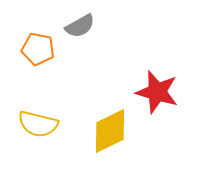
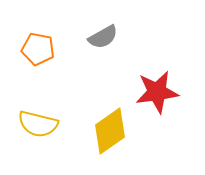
gray semicircle: moved 23 px right, 11 px down
red star: rotated 24 degrees counterclockwise
yellow diamond: rotated 9 degrees counterclockwise
